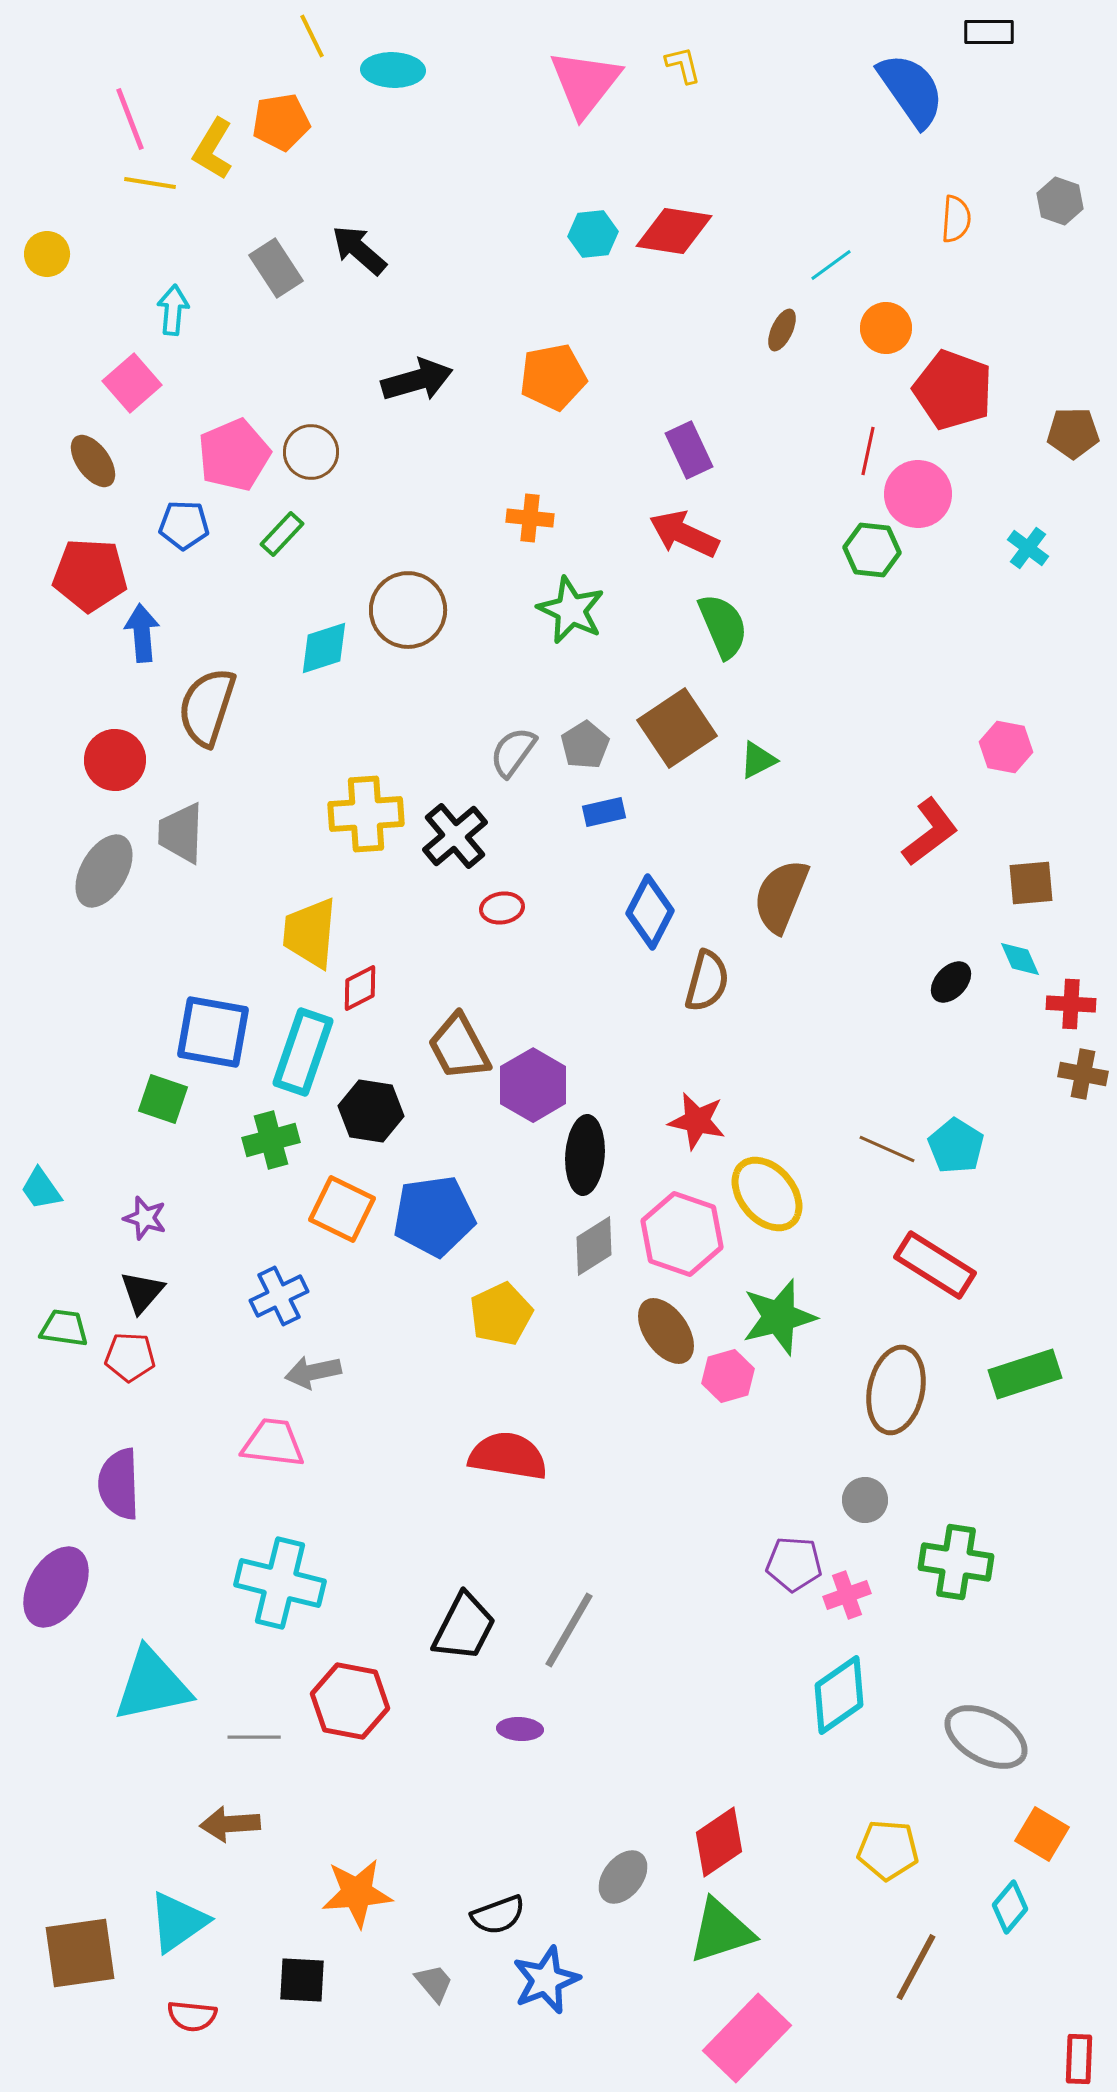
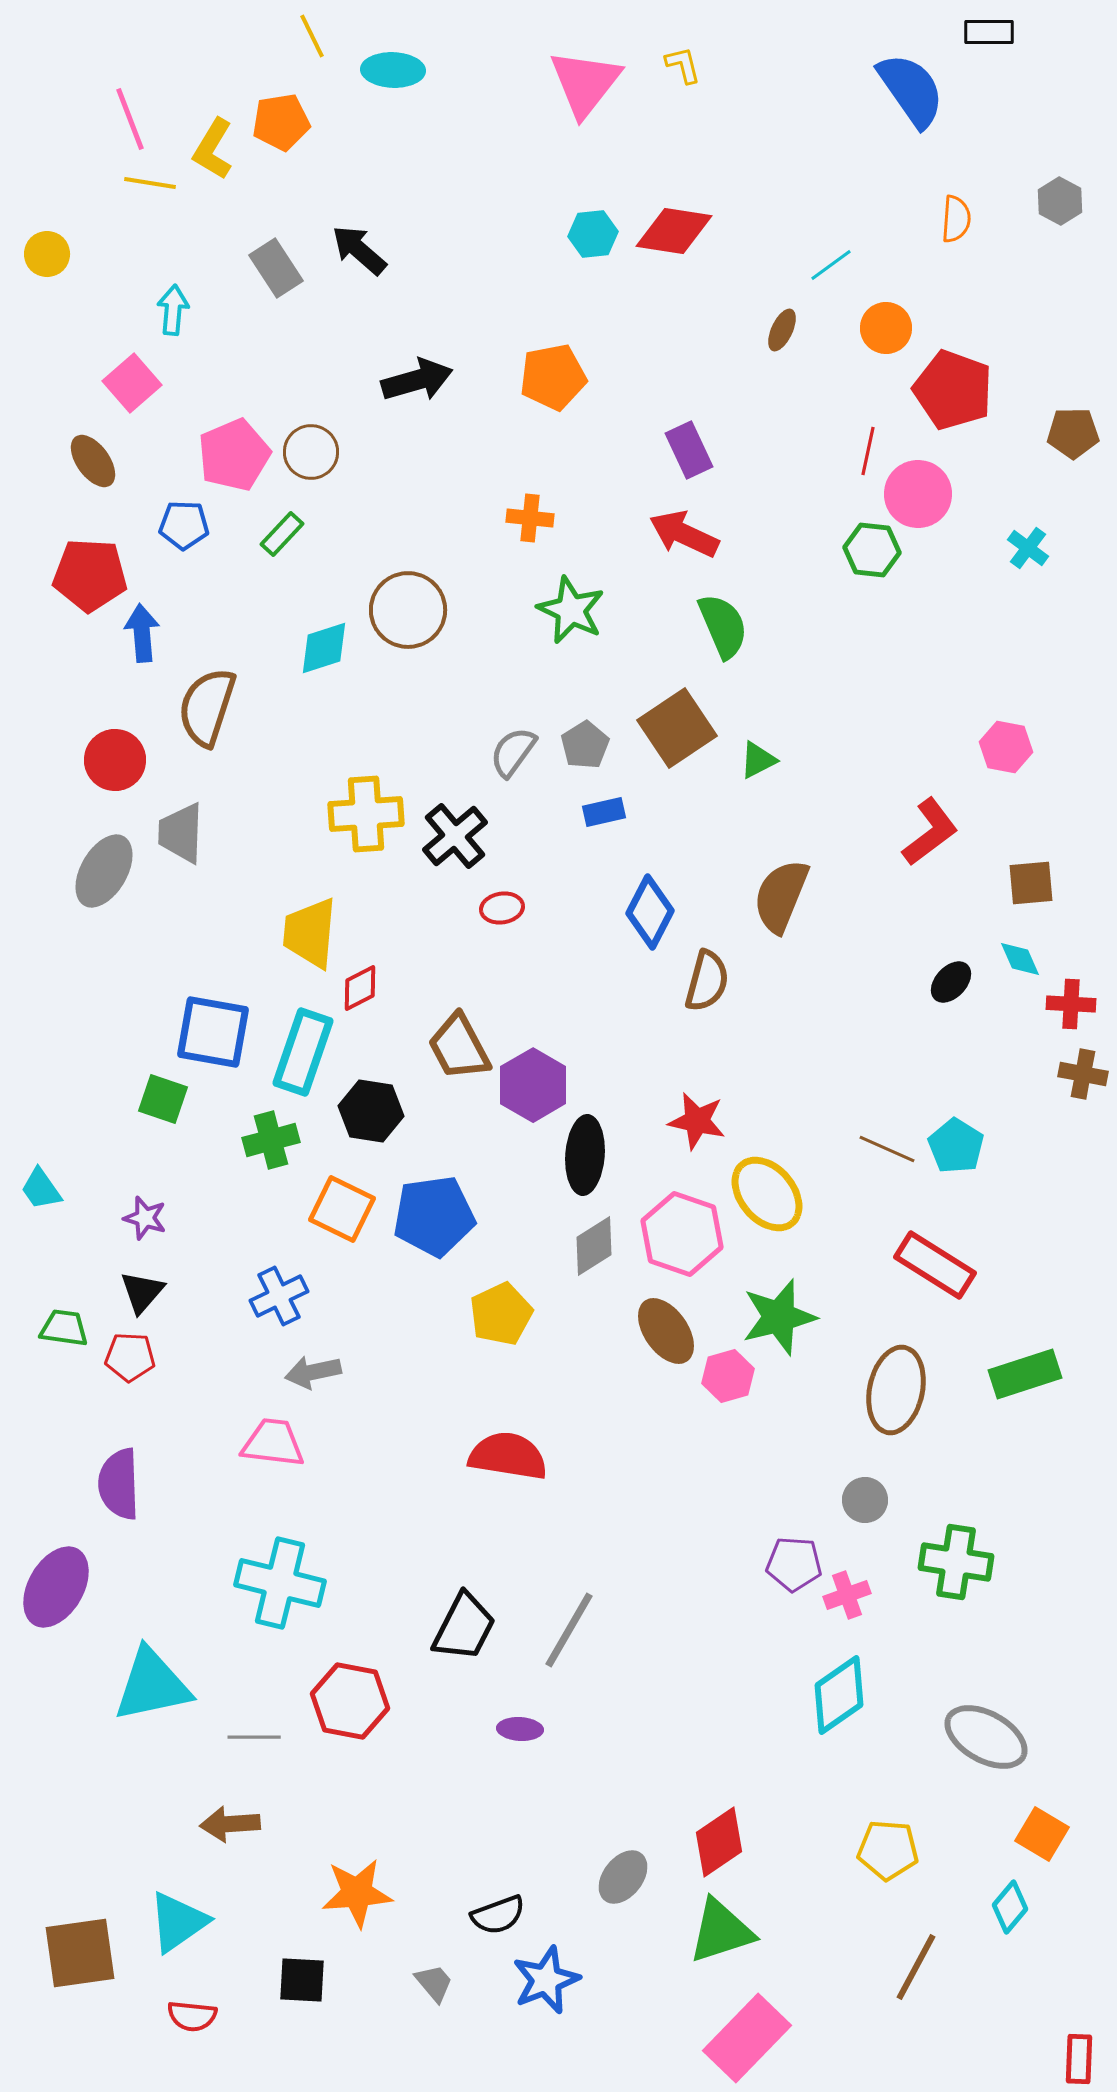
gray hexagon at (1060, 201): rotated 9 degrees clockwise
